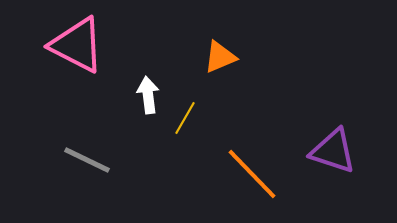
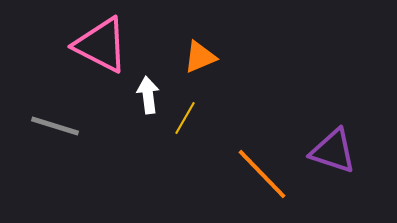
pink triangle: moved 24 px right
orange triangle: moved 20 px left
gray line: moved 32 px left, 34 px up; rotated 9 degrees counterclockwise
orange line: moved 10 px right
